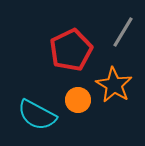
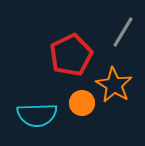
red pentagon: moved 5 px down
orange circle: moved 4 px right, 3 px down
cyan semicircle: rotated 30 degrees counterclockwise
